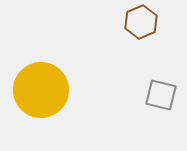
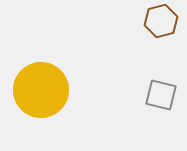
brown hexagon: moved 20 px right, 1 px up; rotated 8 degrees clockwise
